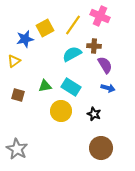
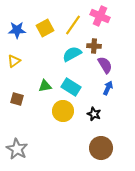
blue star: moved 8 px left, 9 px up; rotated 12 degrees clockwise
blue arrow: rotated 80 degrees counterclockwise
brown square: moved 1 px left, 4 px down
yellow circle: moved 2 px right
